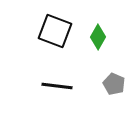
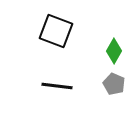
black square: moved 1 px right
green diamond: moved 16 px right, 14 px down
